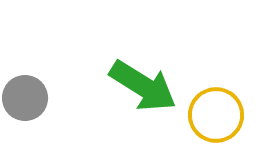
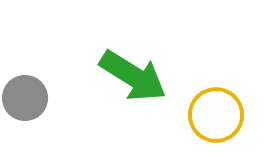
green arrow: moved 10 px left, 10 px up
